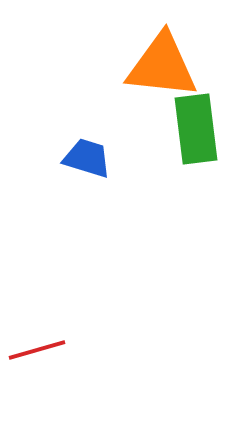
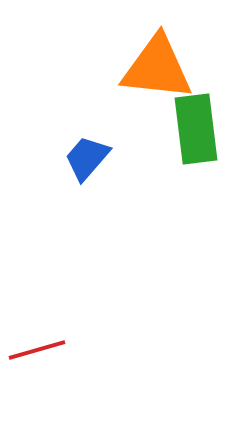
orange triangle: moved 5 px left, 2 px down
blue trapezoid: rotated 66 degrees counterclockwise
